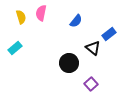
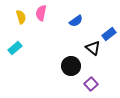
blue semicircle: rotated 16 degrees clockwise
black circle: moved 2 px right, 3 px down
